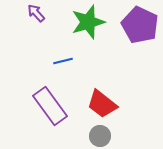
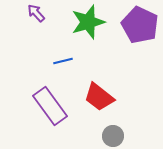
red trapezoid: moved 3 px left, 7 px up
gray circle: moved 13 px right
